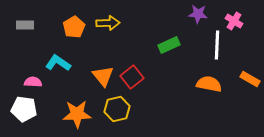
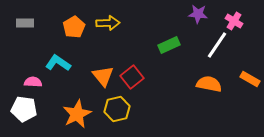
gray rectangle: moved 2 px up
white line: rotated 32 degrees clockwise
orange star: rotated 24 degrees counterclockwise
